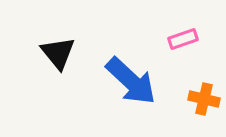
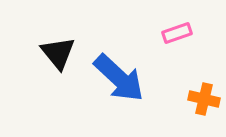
pink rectangle: moved 6 px left, 6 px up
blue arrow: moved 12 px left, 3 px up
